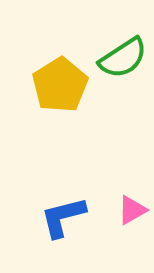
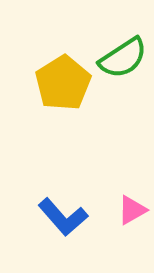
yellow pentagon: moved 3 px right, 2 px up
blue L-shape: rotated 117 degrees counterclockwise
